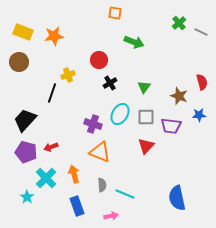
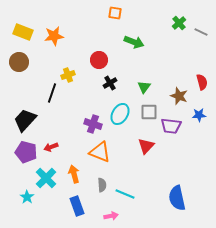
gray square: moved 3 px right, 5 px up
